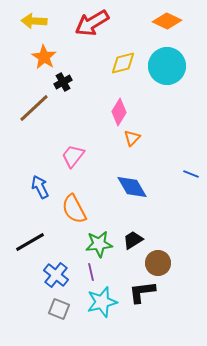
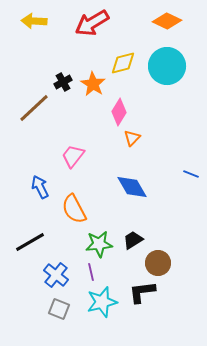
orange star: moved 49 px right, 27 px down
